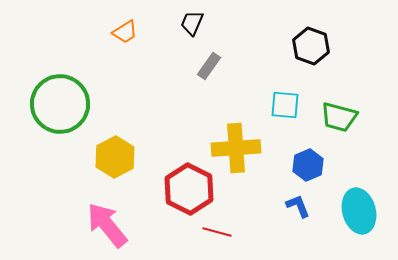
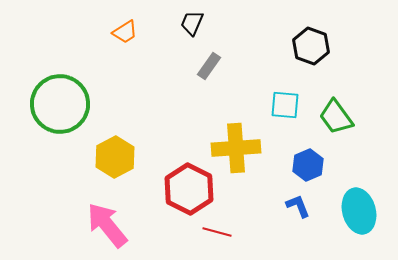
green trapezoid: moved 3 px left; rotated 39 degrees clockwise
